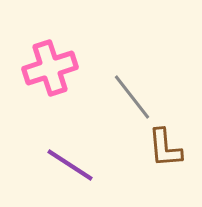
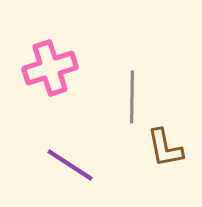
gray line: rotated 39 degrees clockwise
brown L-shape: rotated 6 degrees counterclockwise
